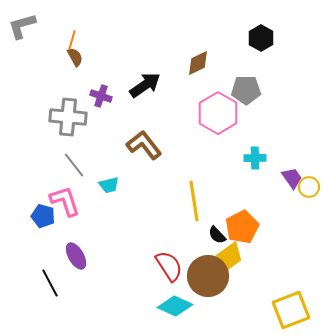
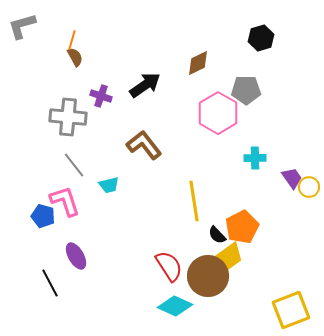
black hexagon: rotated 15 degrees clockwise
